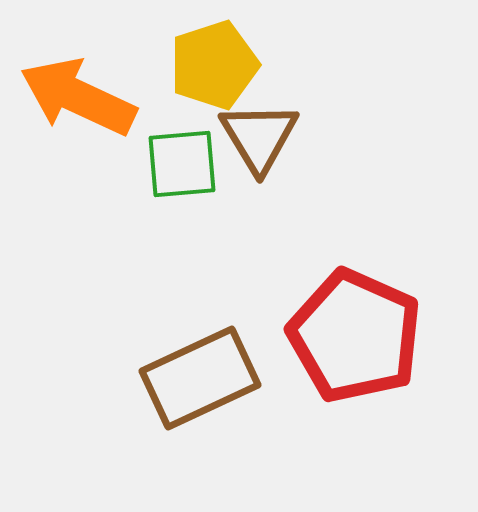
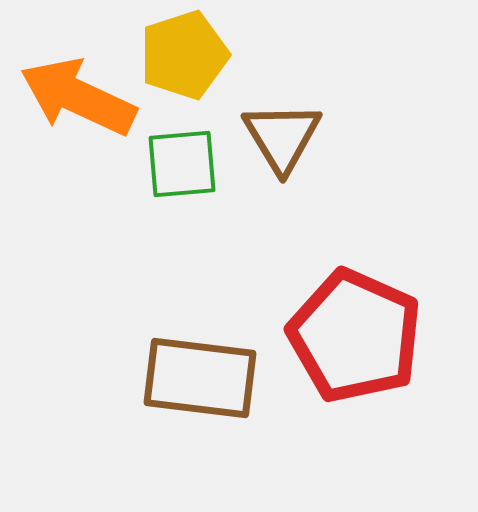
yellow pentagon: moved 30 px left, 10 px up
brown triangle: moved 23 px right
brown rectangle: rotated 32 degrees clockwise
